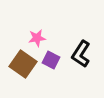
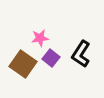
pink star: moved 3 px right
purple square: moved 2 px up; rotated 12 degrees clockwise
